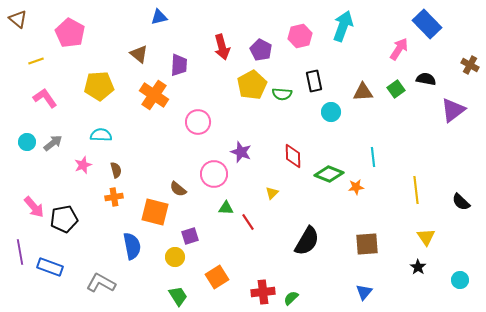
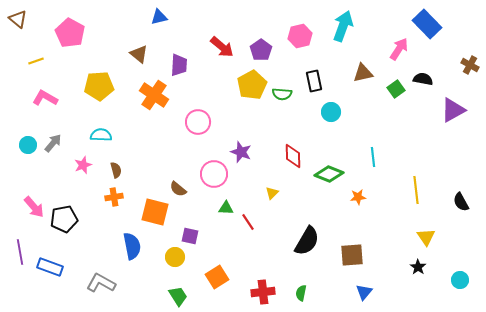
red arrow at (222, 47): rotated 35 degrees counterclockwise
purple pentagon at (261, 50): rotated 10 degrees clockwise
black semicircle at (426, 79): moved 3 px left
brown triangle at (363, 92): moved 19 px up; rotated 10 degrees counterclockwise
pink L-shape at (45, 98): rotated 25 degrees counterclockwise
purple triangle at (453, 110): rotated 8 degrees clockwise
cyan circle at (27, 142): moved 1 px right, 3 px down
gray arrow at (53, 143): rotated 12 degrees counterclockwise
orange star at (356, 187): moved 2 px right, 10 px down
black semicircle at (461, 202): rotated 18 degrees clockwise
purple square at (190, 236): rotated 30 degrees clockwise
brown square at (367, 244): moved 15 px left, 11 px down
green semicircle at (291, 298): moved 10 px right, 5 px up; rotated 35 degrees counterclockwise
